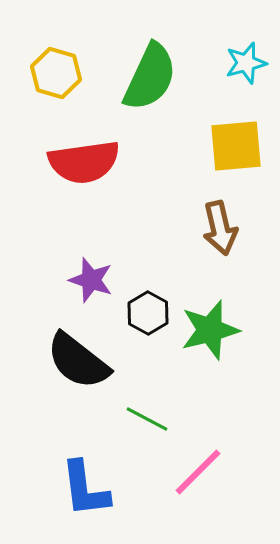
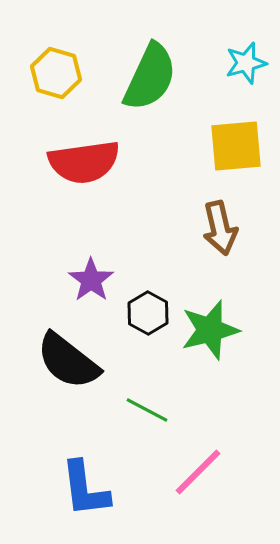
purple star: rotated 18 degrees clockwise
black semicircle: moved 10 px left
green line: moved 9 px up
